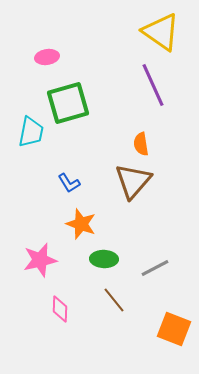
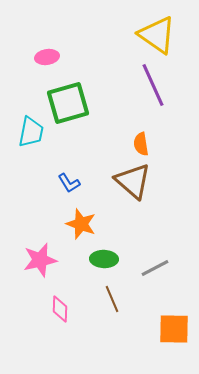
yellow triangle: moved 4 px left, 3 px down
brown triangle: rotated 30 degrees counterclockwise
brown line: moved 2 px left, 1 px up; rotated 16 degrees clockwise
orange square: rotated 20 degrees counterclockwise
